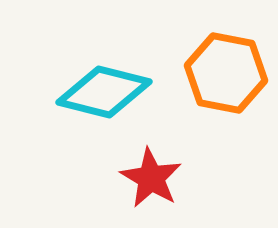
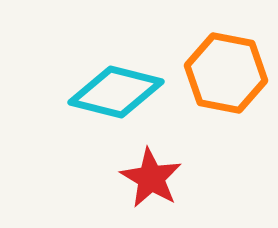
cyan diamond: moved 12 px right
